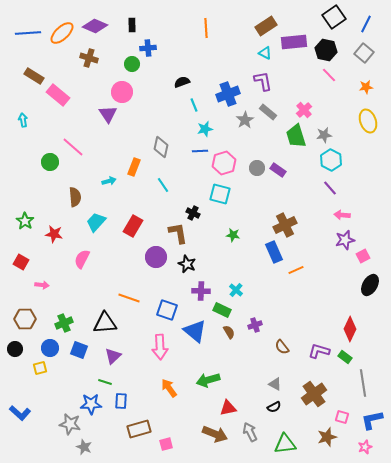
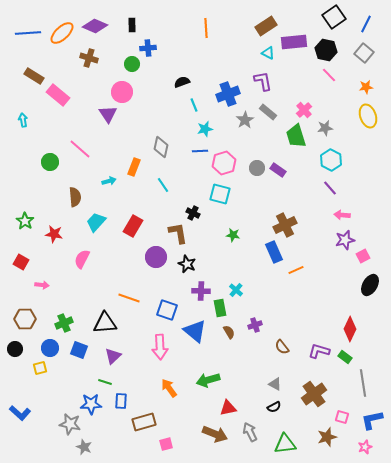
cyan triangle at (265, 53): moved 3 px right
yellow ellipse at (368, 121): moved 5 px up
gray star at (324, 135): moved 1 px right, 7 px up
pink line at (73, 147): moved 7 px right, 2 px down
green rectangle at (222, 310): moved 2 px left, 2 px up; rotated 54 degrees clockwise
brown rectangle at (139, 429): moved 5 px right, 7 px up
